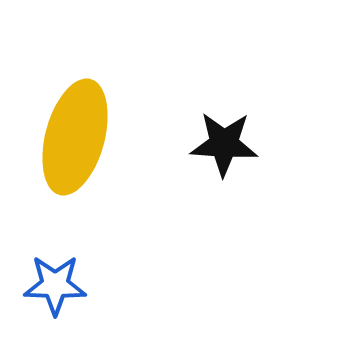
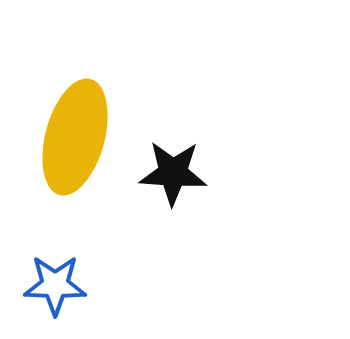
black star: moved 51 px left, 29 px down
